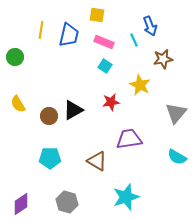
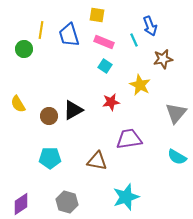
blue trapezoid: rotated 150 degrees clockwise
green circle: moved 9 px right, 8 px up
brown triangle: rotated 20 degrees counterclockwise
